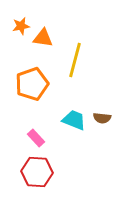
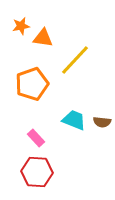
yellow line: rotated 28 degrees clockwise
brown semicircle: moved 4 px down
